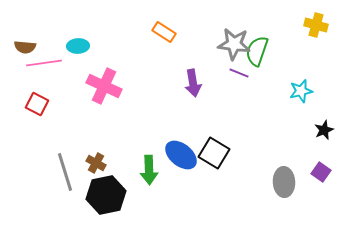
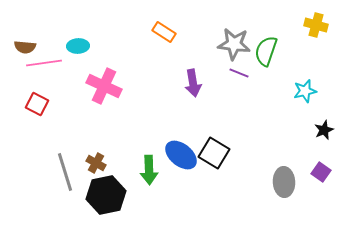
green semicircle: moved 9 px right
cyan star: moved 4 px right
